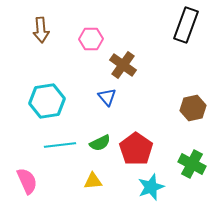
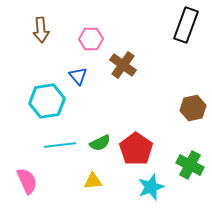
blue triangle: moved 29 px left, 21 px up
green cross: moved 2 px left, 1 px down
